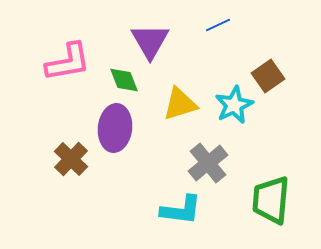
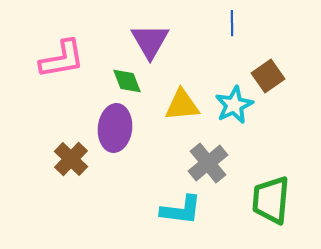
blue line: moved 14 px right, 2 px up; rotated 65 degrees counterclockwise
pink L-shape: moved 6 px left, 3 px up
green diamond: moved 3 px right, 1 px down
yellow triangle: moved 2 px right, 1 px down; rotated 12 degrees clockwise
